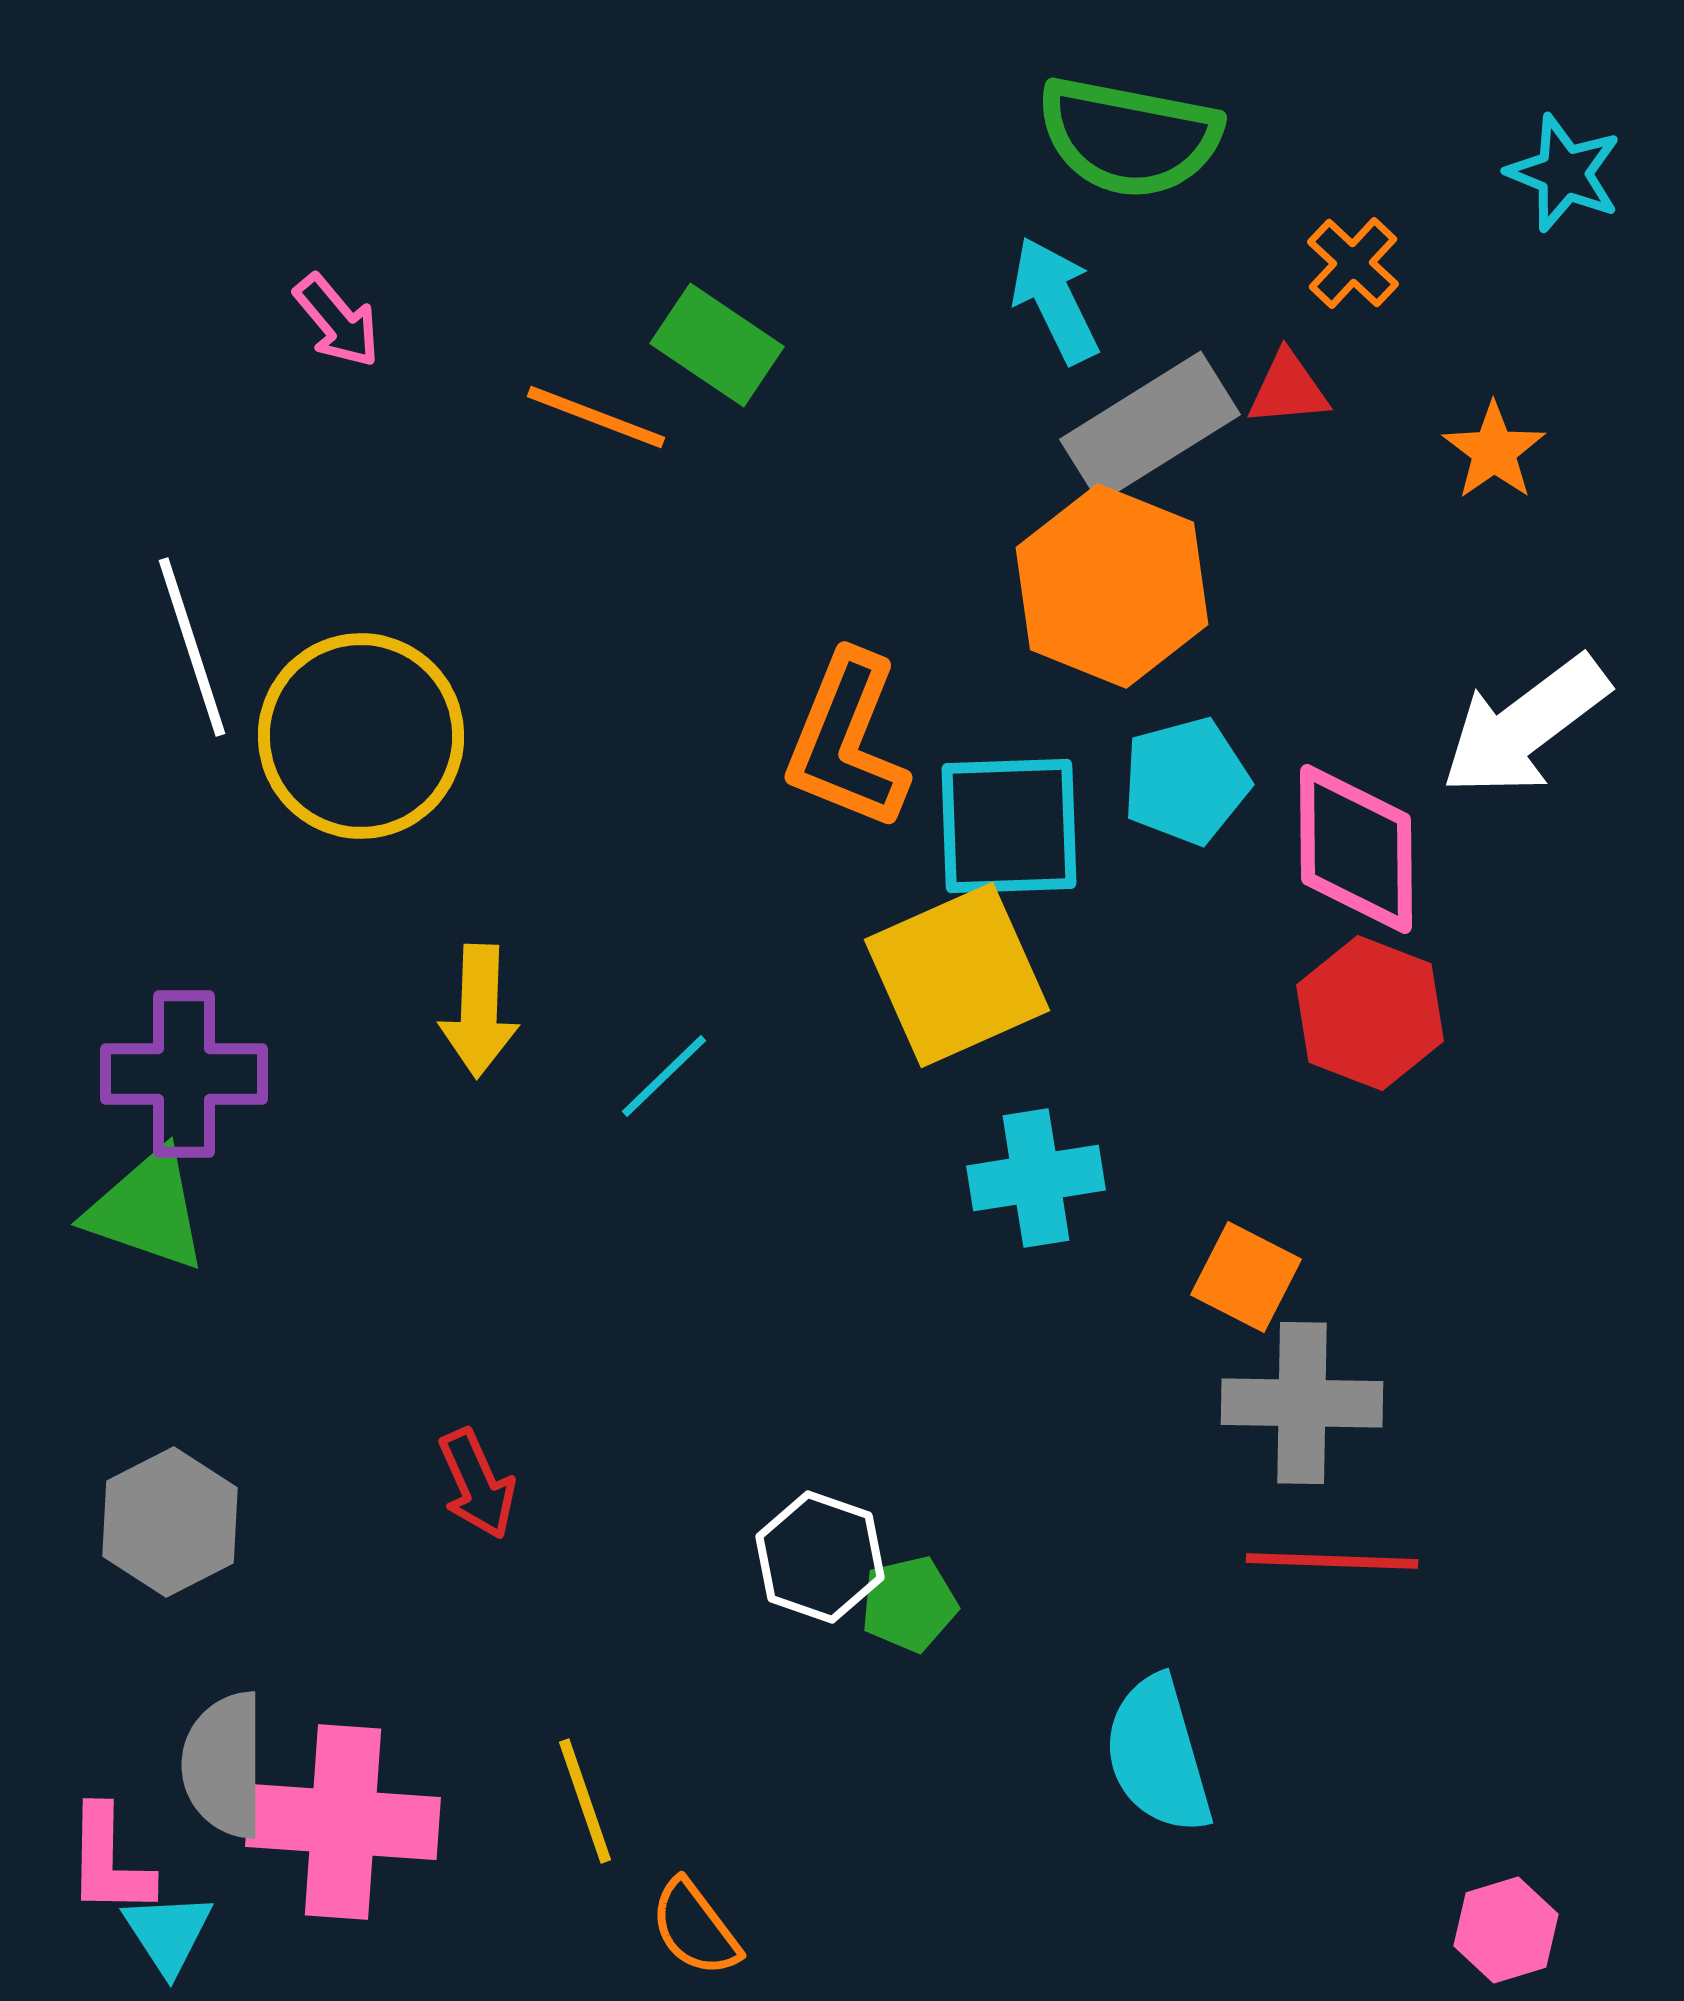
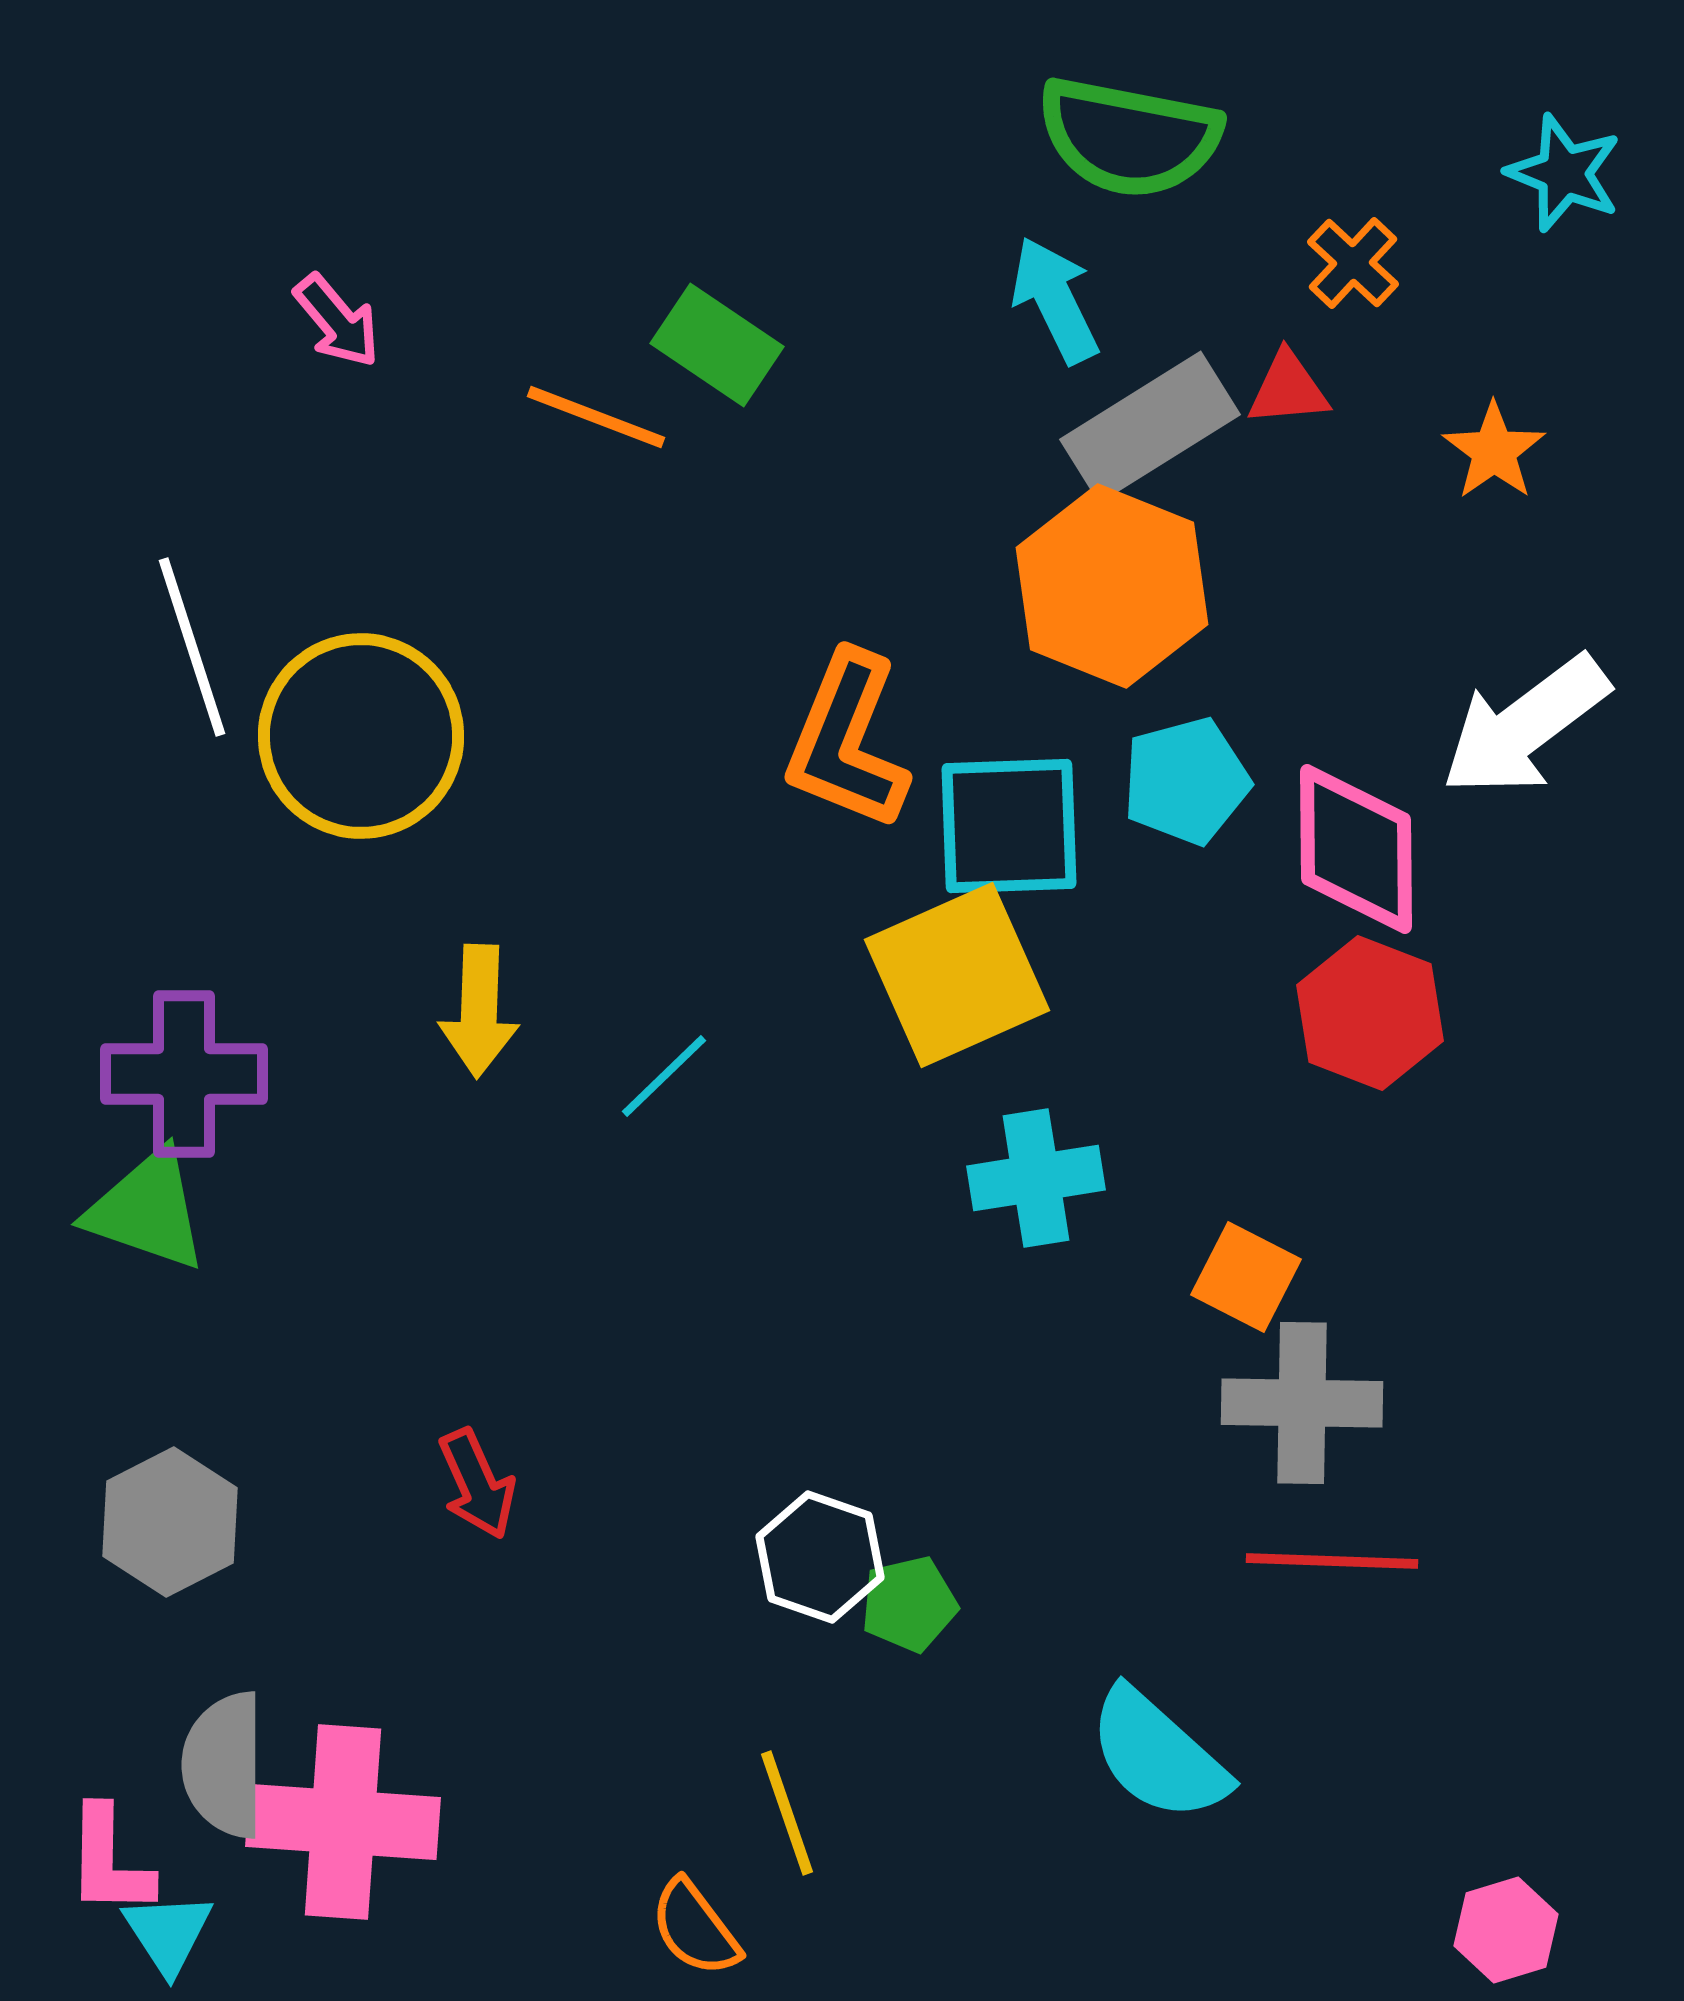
cyan semicircle: rotated 32 degrees counterclockwise
yellow line: moved 202 px right, 12 px down
